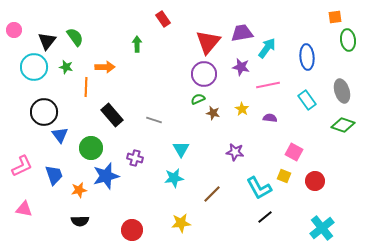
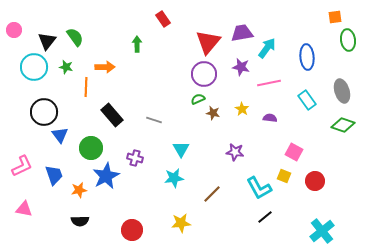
pink line at (268, 85): moved 1 px right, 2 px up
blue star at (106, 176): rotated 12 degrees counterclockwise
cyan cross at (322, 228): moved 3 px down
